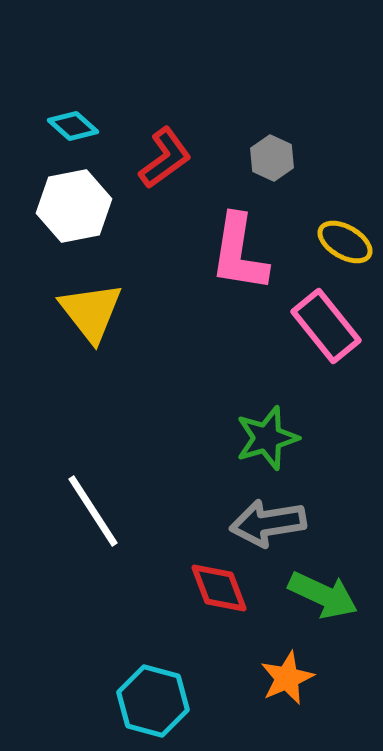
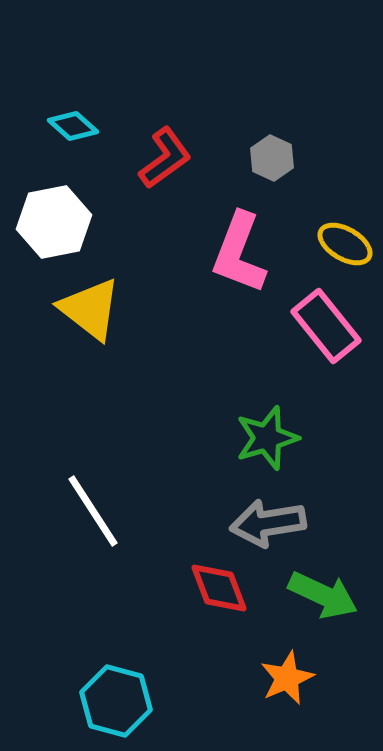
white hexagon: moved 20 px left, 16 px down
yellow ellipse: moved 2 px down
pink L-shape: rotated 12 degrees clockwise
yellow triangle: moved 1 px left, 3 px up; rotated 14 degrees counterclockwise
cyan hexagon: moved 37 px left
